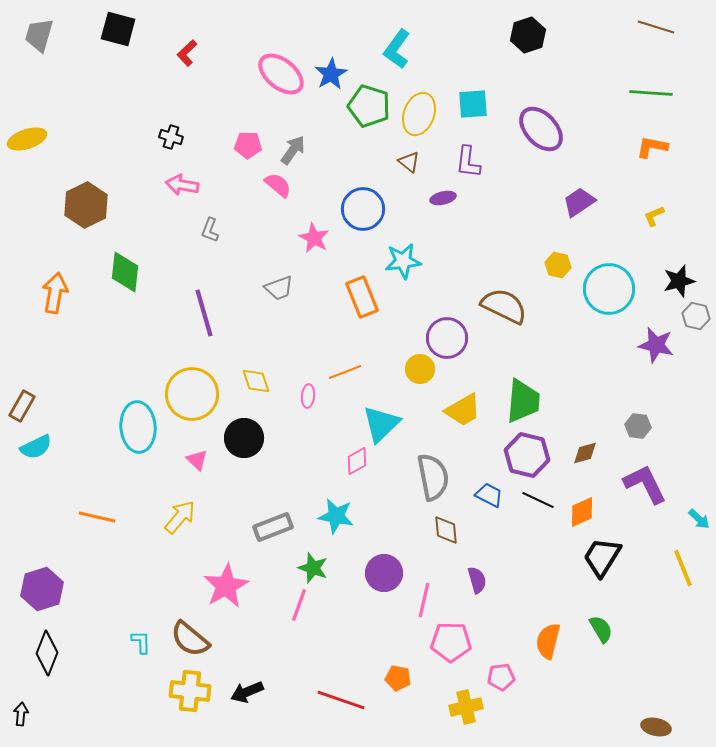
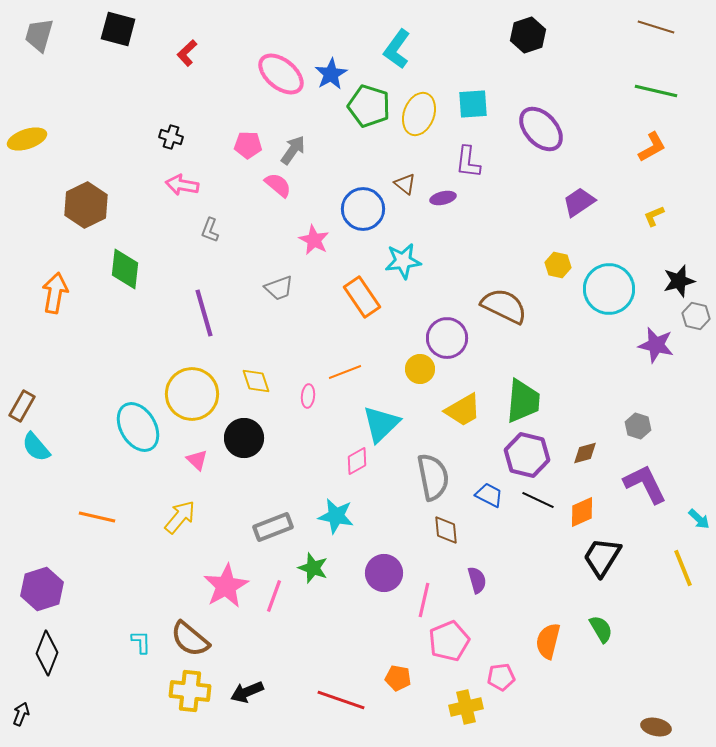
green line at (651, 93): moved 5 px right, 2 px up; rotated 9 degrees clockwise
orange L-shape at (652, 147): rotated 140 degrees clockwise
brown triangle at (409, 162): moved 4 px left, 22 px down
pink star at (314, 238): moved 2 px down
green diamond at (125, 272): moved 3 px up
orange rectangle at (362, 297): rotated 12 degrees counterclockwise
gray hexagon at (638, 426): rotated 10 degrees clockwise
cyan ellipse at (138, 427): rotated 27 degrees counterclockwise
cyan semicircle at (36, 447): rotated 76 degrees clockwise
pink line at (299, 605): moved 25 px left, 9 px up
pink pentagon at (451, 642): moved 2 px left, 1 px up; rotated 24 degrees counterclockwise
black arrow at (21, 714): rotated 15 degrees clockwise
